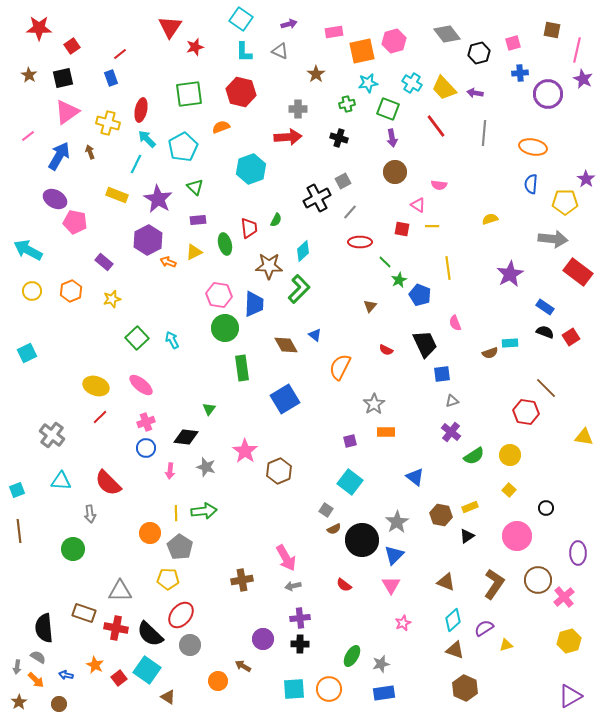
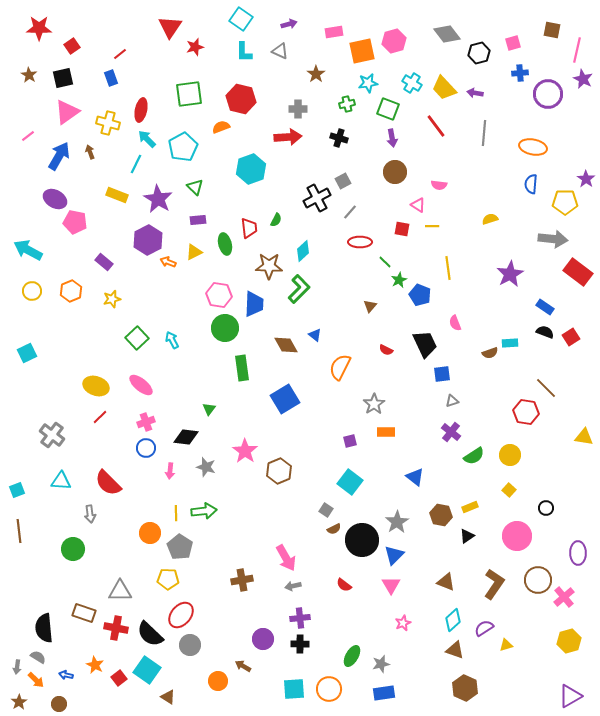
red hexagon at (241, 92): moved 7 px down
